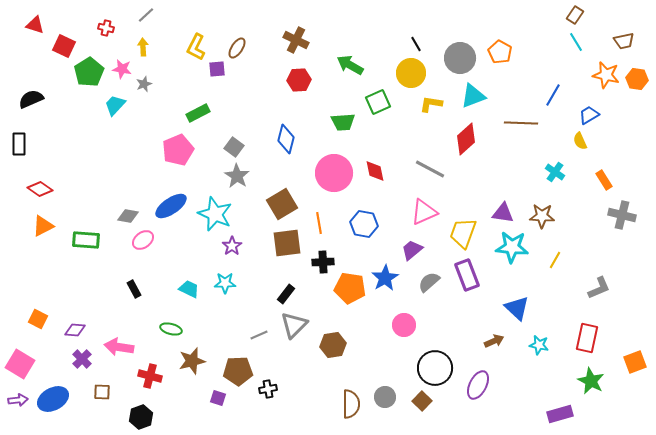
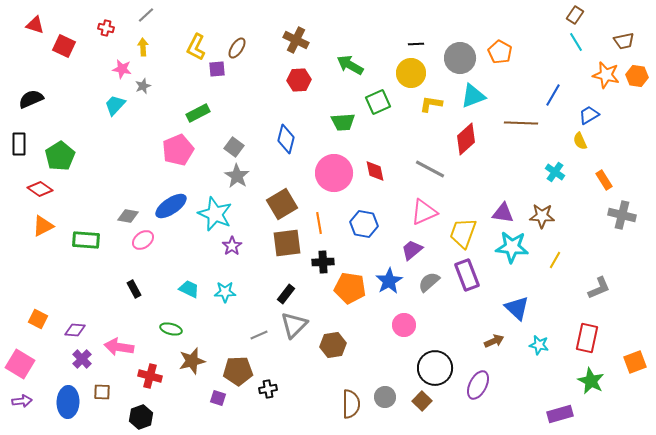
black line at (416, 44): rotated 63 degrees counterclockwise
green pentagon at (89, 72): moved 29 px left, 84 px down
orange hexagon at (637, 79): moved 3 px up
gray star at (144, 84): moved 1 px left, 2 px down
blue star at (385, 278): moved 4 px right, 3 px down
cyan star at (225, 283): moved 9 px down
blue ellipse at (53, 399): moved 15 px right, 3 px down; rotated 60 degrees counterclockwise
purple arrow at (18, 400): moved 4 px right, 1 px down
